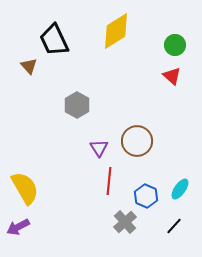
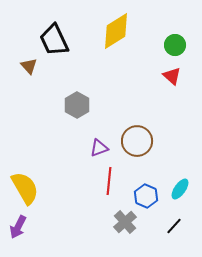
purple triangle: rotated 42 degrees clockwise
purple arrow: rotated 35 degrees counterclockwise
